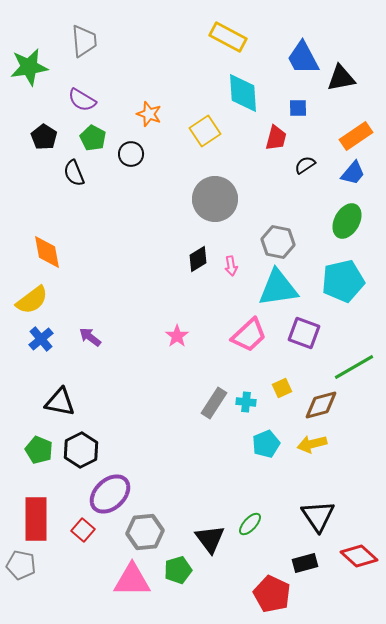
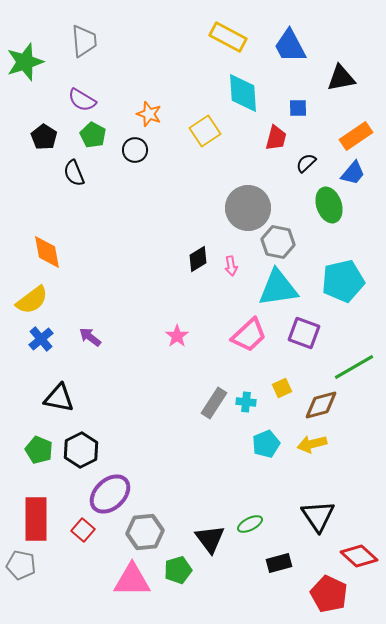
blue trapezoid at (303, 58): moved 13 px left, 12 px up
green star at (29, 67): moved 4 px left, 5 px up; rotated 9 degrees counterclockwise
green pentagon at (93, 138): moved 3 px up
black circle at (131, 154): moved 4 px right, 4 px up
black semicircle at (305, 165): moved 1 px right, 2 px up; rotated 10 degrees counterclockwise
gray circle at (215, 199): moved 33 px right, 9 px down
green ellipse at (347, 221): moved 18 px left, 16 px up; rotated 48 degrees counterclockwise
black triangle at (60, 402): moved 1 px left, 4 px up
green ellipse at (250, 524): rotated 20 degrees clockwise
black rectangle at (305, 563): moved 26 px left
red pentagon at (272, 594): moved 57 px right
